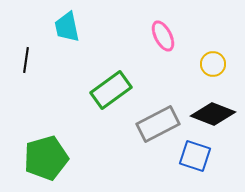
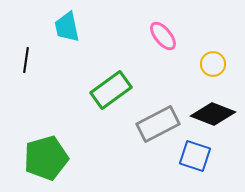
pink ellipse: rotated 12 degrees counterclockwise
